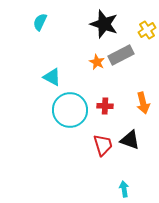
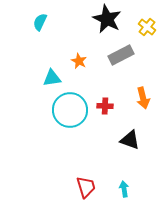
black star: moved 3 px right, 5 px up; rotated 8 degrees clockwise
yellow cross: moved 3 px up; rotated 18 degrees counterclockwise
orange star: moved 18 px left, 1 px up
cyan triangle: moved 1 px down; rotated 36 degrees counterclockwise
orange arrow: moved 5 px up
red trapezoid: moved 17 px left, 42 px down
